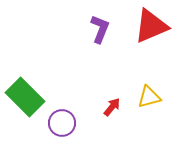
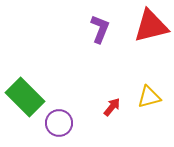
red triangle: rotated 9 degrees clockwise
purple circle: moved 3 px left
